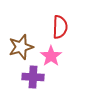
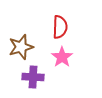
pink star: moved 11 px right, 1 px down
